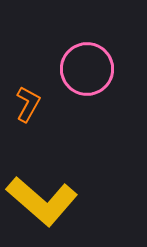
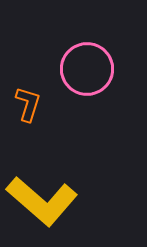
orange L-shape: rotated 12 degrees counterclockwise
